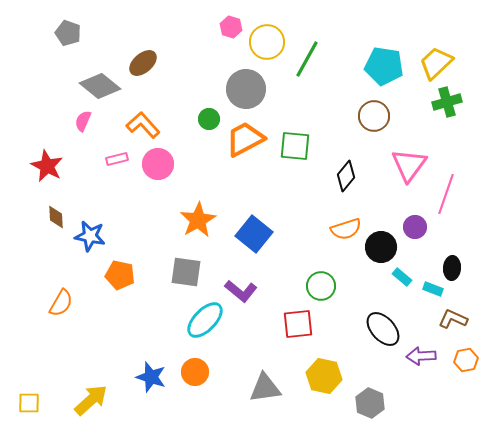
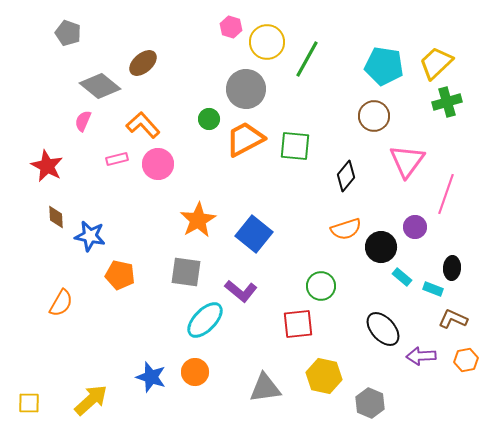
pink triangle at (409, 165): moved 2 px left, 4 px up
